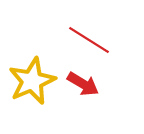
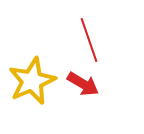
red line: rotated 39 degrees clockwise
